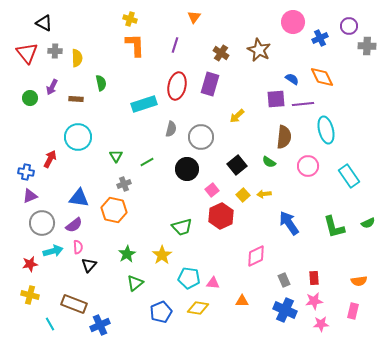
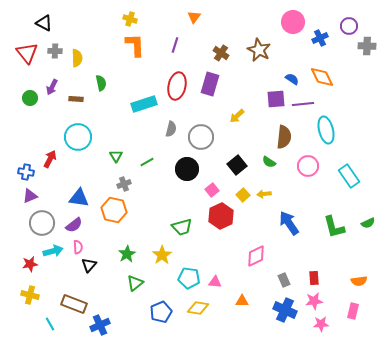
pink triangle at (213, 283): moved 2 px right, 1 px up
